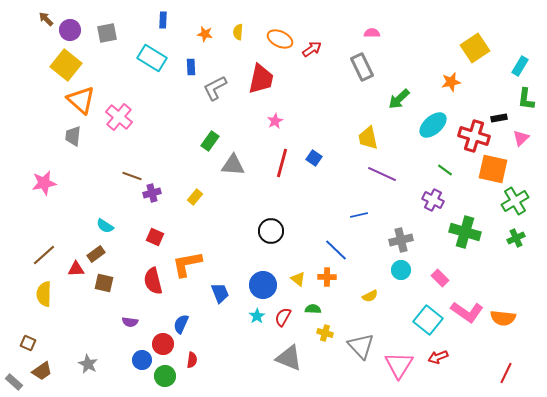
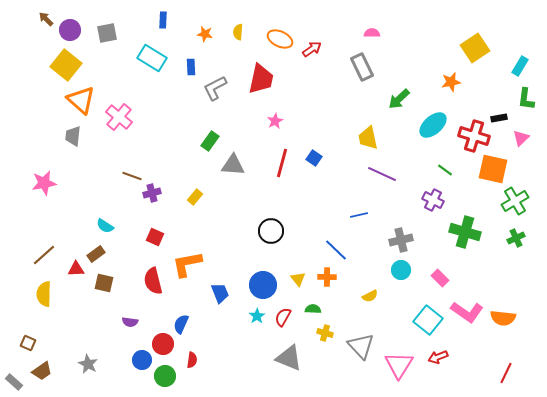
yellow triangle at (298, 279): rotated 14 degrees clockwise
